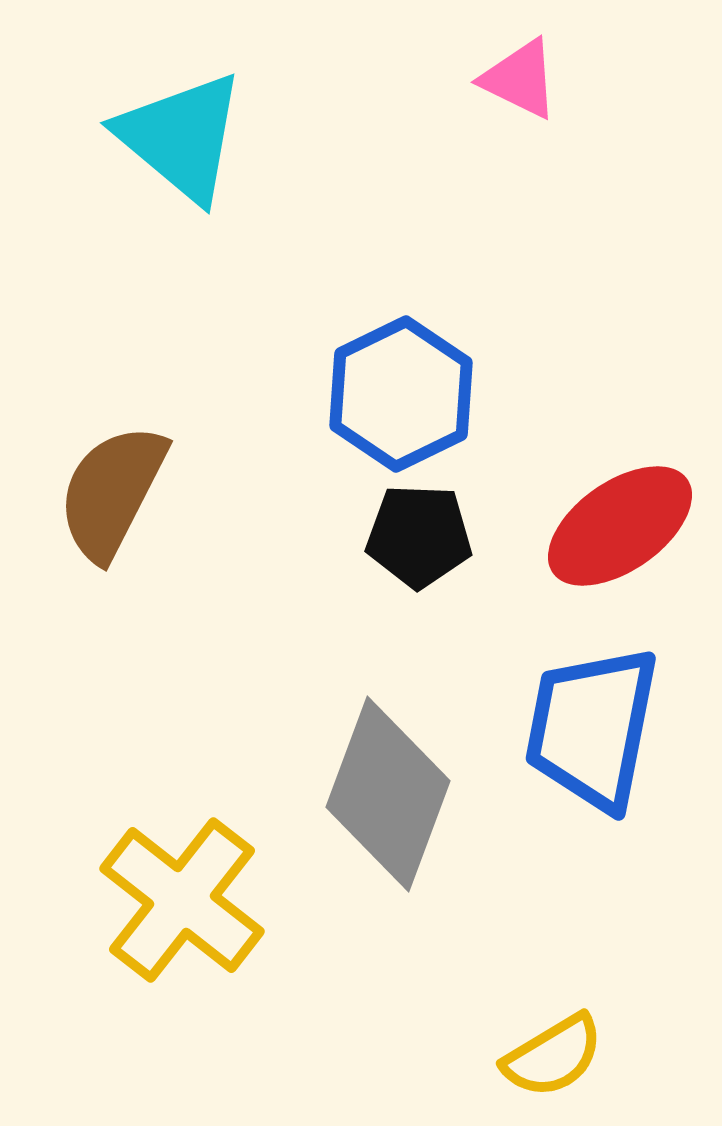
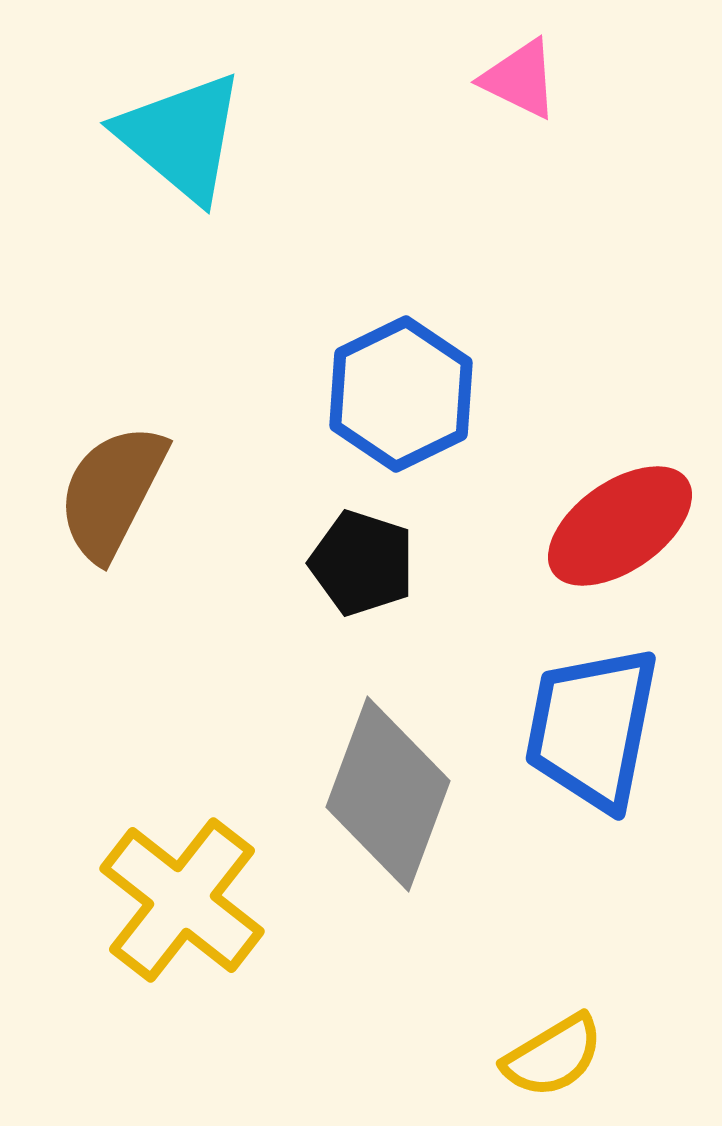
black pentagon: moved 57 px left, 27 px down; rotated 16 degrees clockwise
